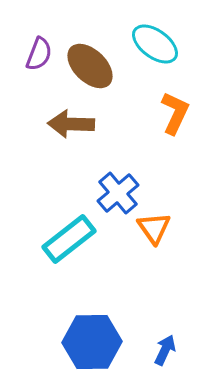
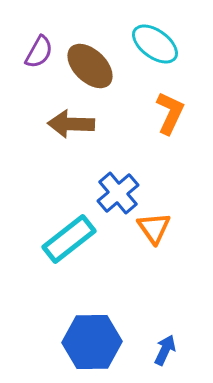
purple semicircle: moved 2 px up; rotated 8 degrees clockwise
orange L-shape: moved 5 px left
